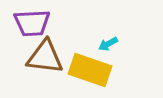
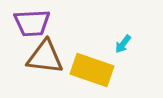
cyan arrow: moved 15 px right; rotated 24 degrees counterclockwise
yellow rectangle: moved 2 px right
